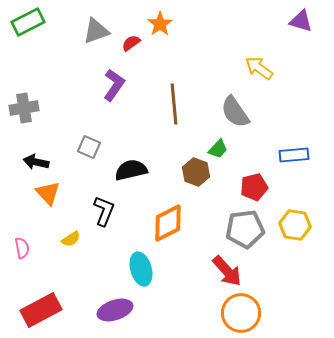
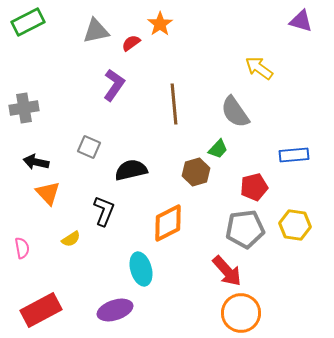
gray triangle: rotated 8 degrees clockwise
brown hexagon: rotated 24 degrees clockwise
